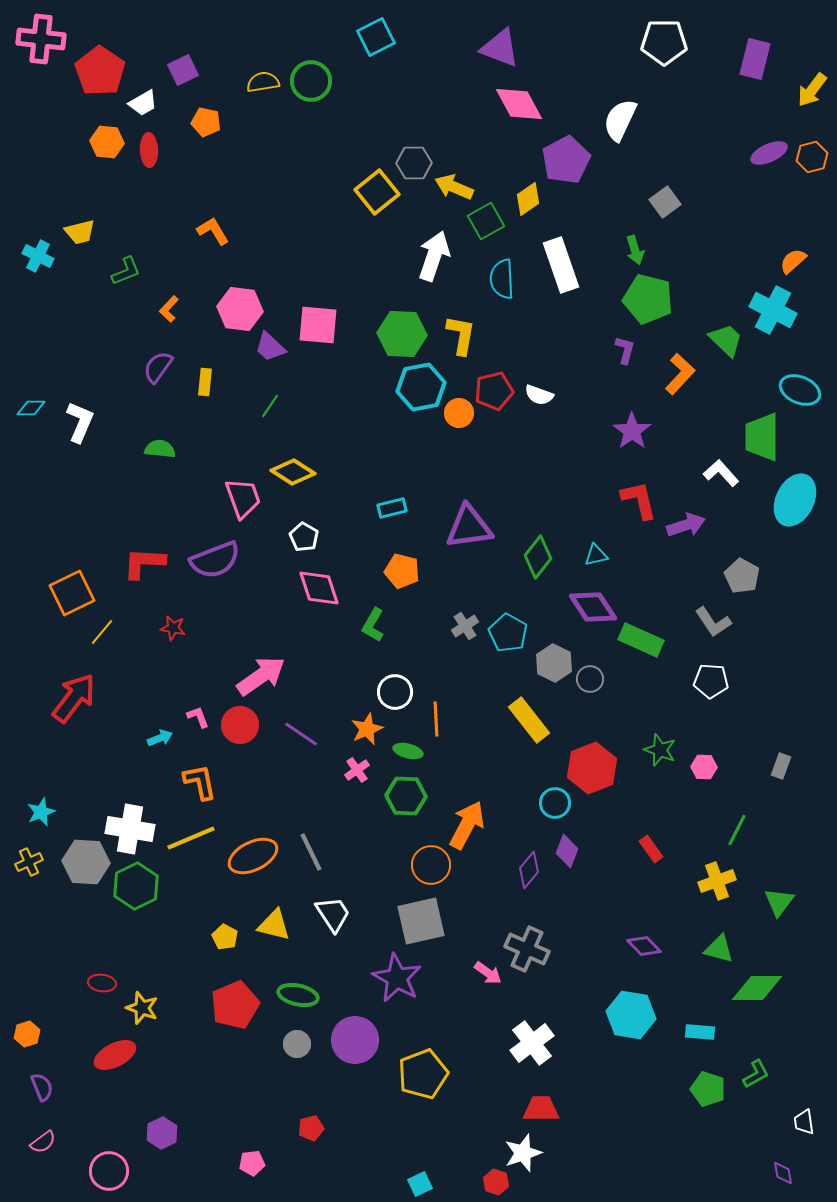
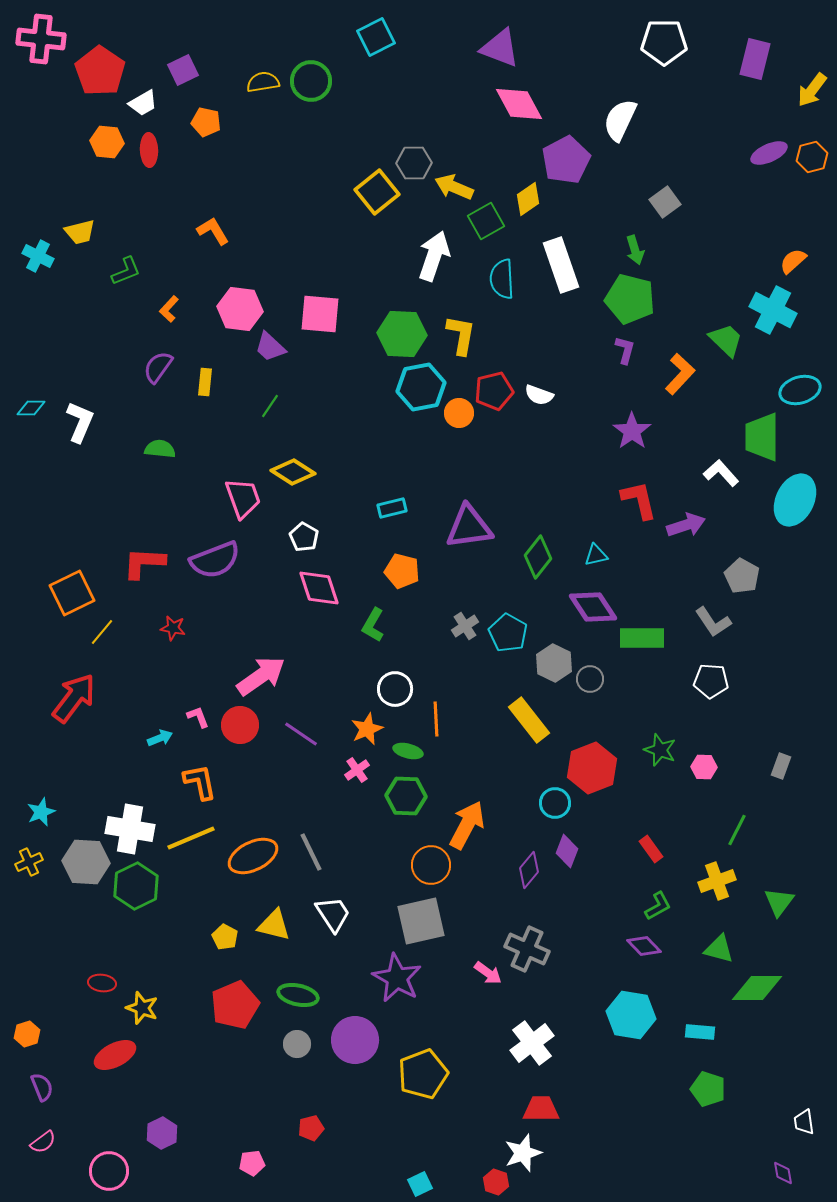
green pentagon at (648, 299): moved 18 px left
pink square at (318, 325): moved 2 px right, 11 px up
cyan ellipse at (800, 390): rotated 39 degrees counterclockwise
green rectangle at (641, 640): moved 1 px right, 2 px up; rotated 24 degrees counterclockwise
white circle at (395, 692): moved 3 px up
green L-shape at (756, 1074): moved 98 px left, 168 px up
